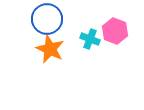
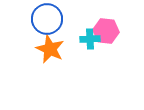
pink hexagon: moved 9 px left; rotated 15 degrees counterclockwise
cyan cross: rotated 24 degrees counterclockwise
